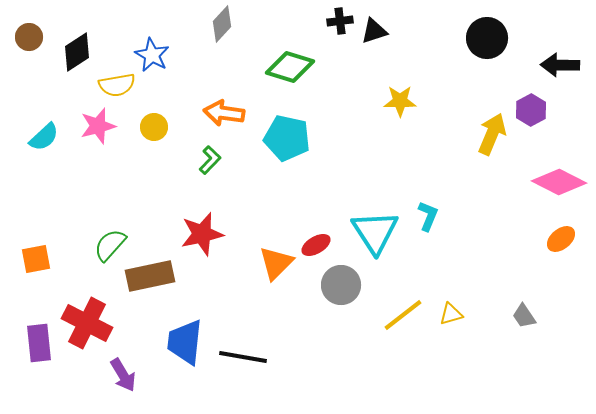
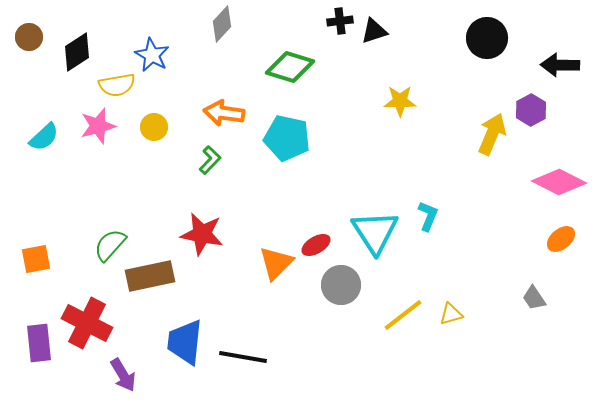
red star: rotated 24 degrees clockwise
gray trapezoid: moved 10 px right, 18 px up
